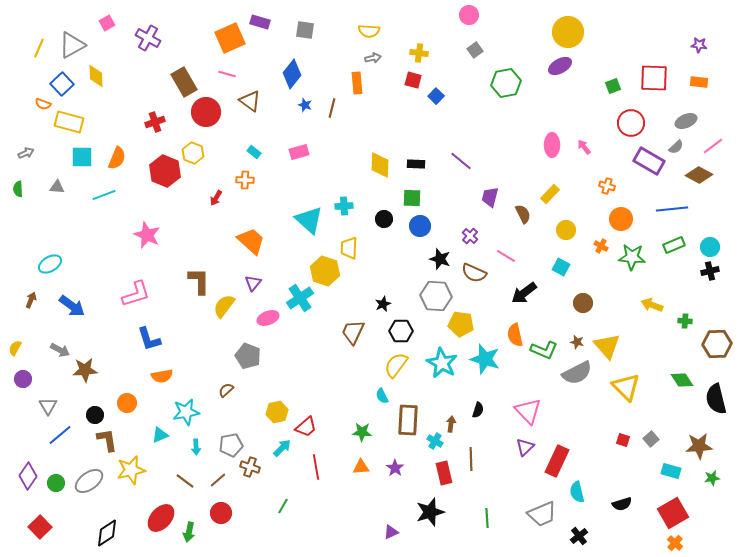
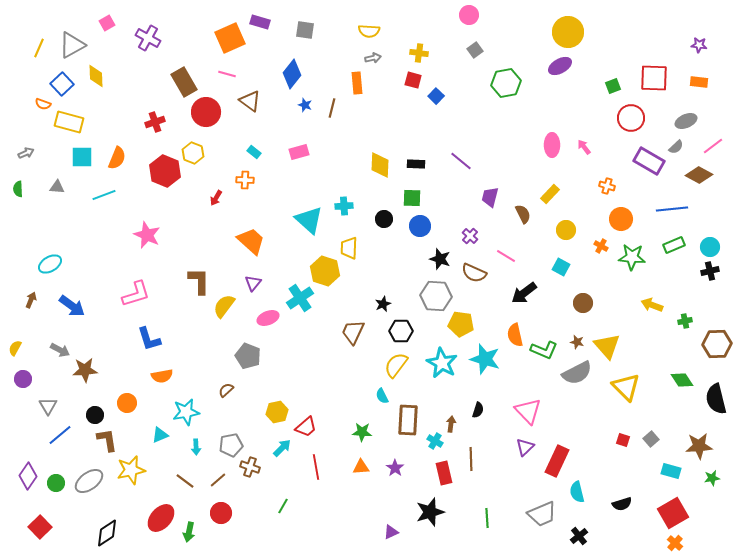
red circle at (631, 123): moved 5 px up
green cross at (685, 321): rotated 16 degrees counterclockwise
